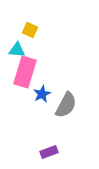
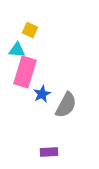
purple rectangle: rotated 18 degrees clockwise
